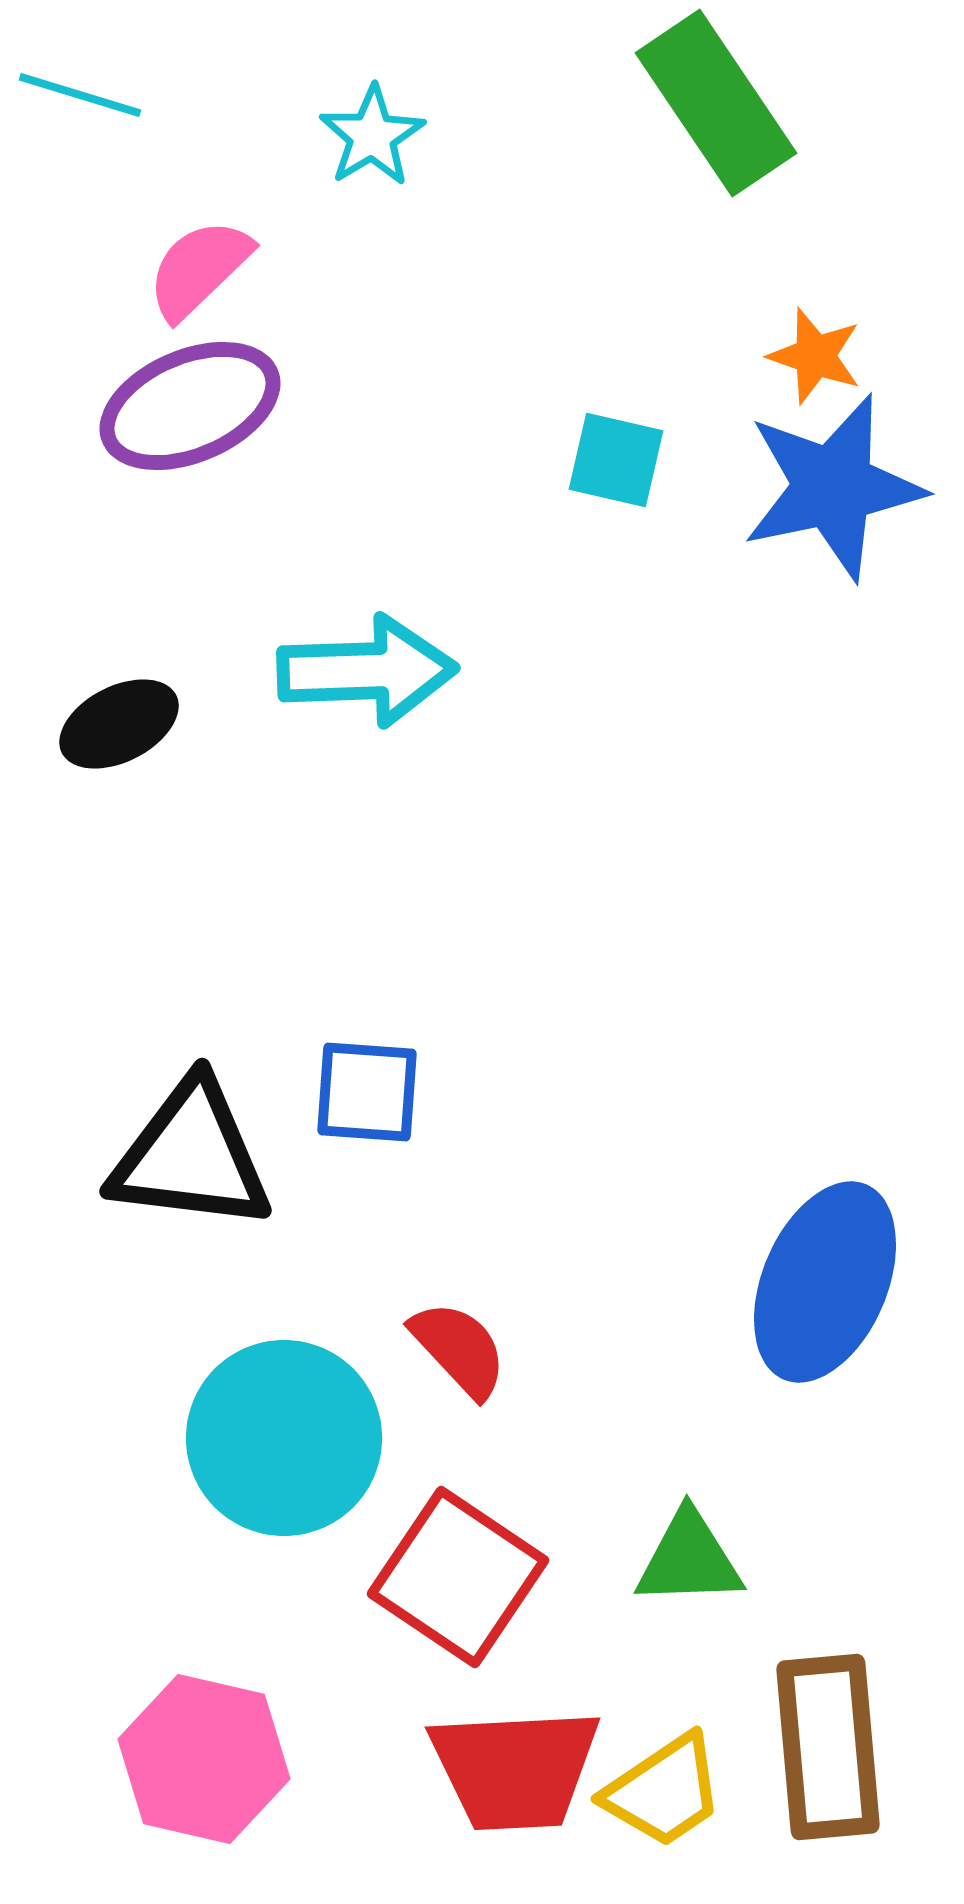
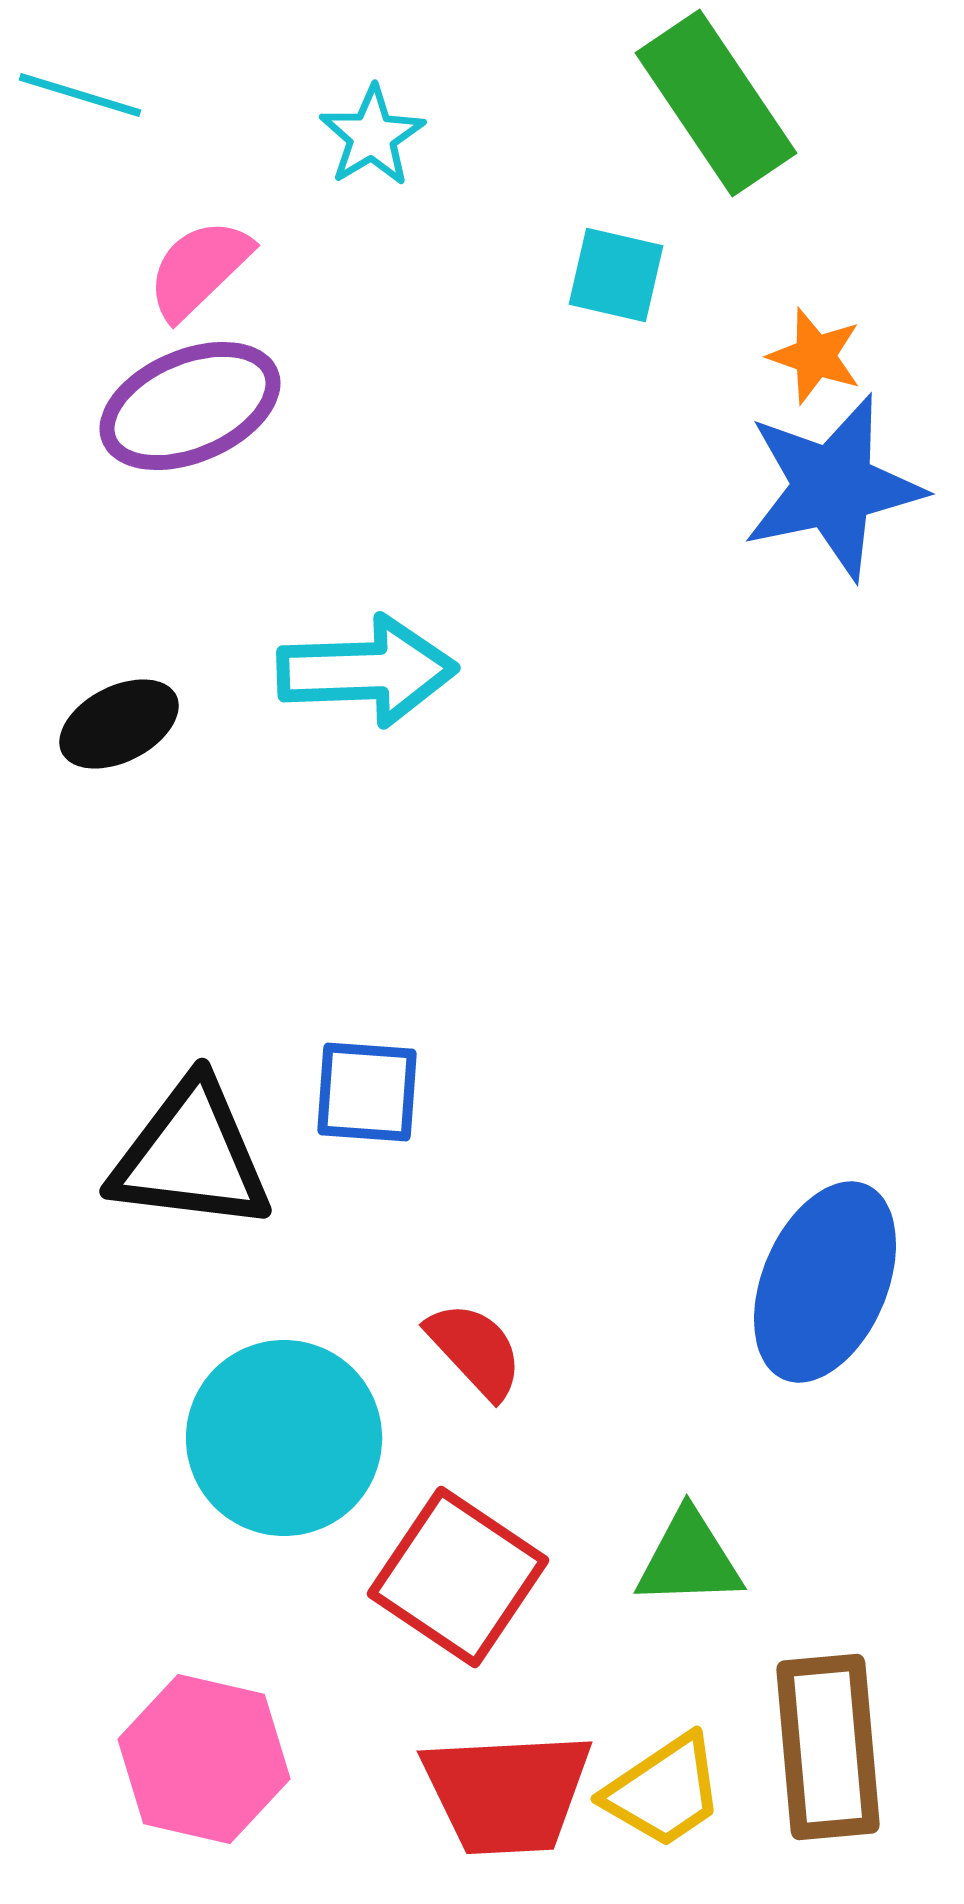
cyan square: moved 185 px up
red semicircle: moved 16 px right, 1 px down
red trapezoid: moved 8 px left, 24 px down
